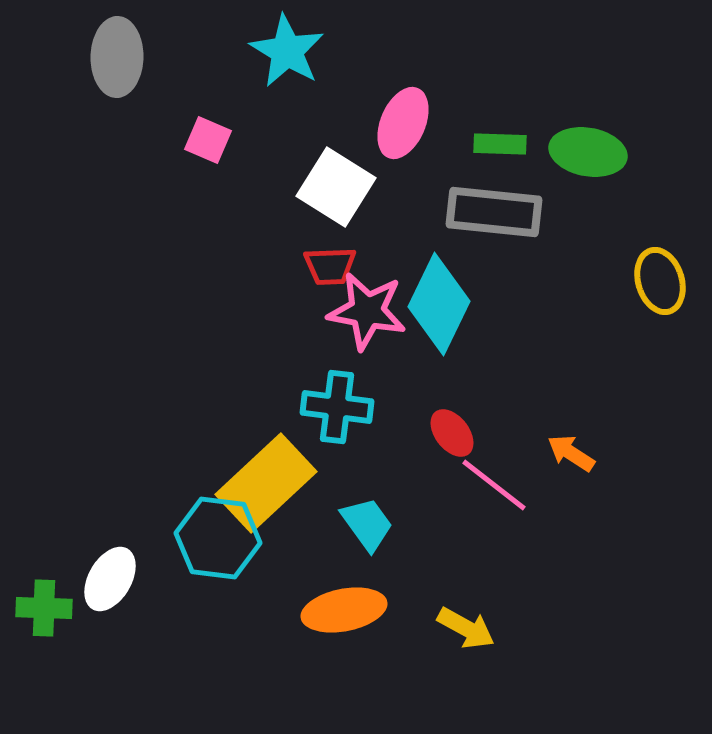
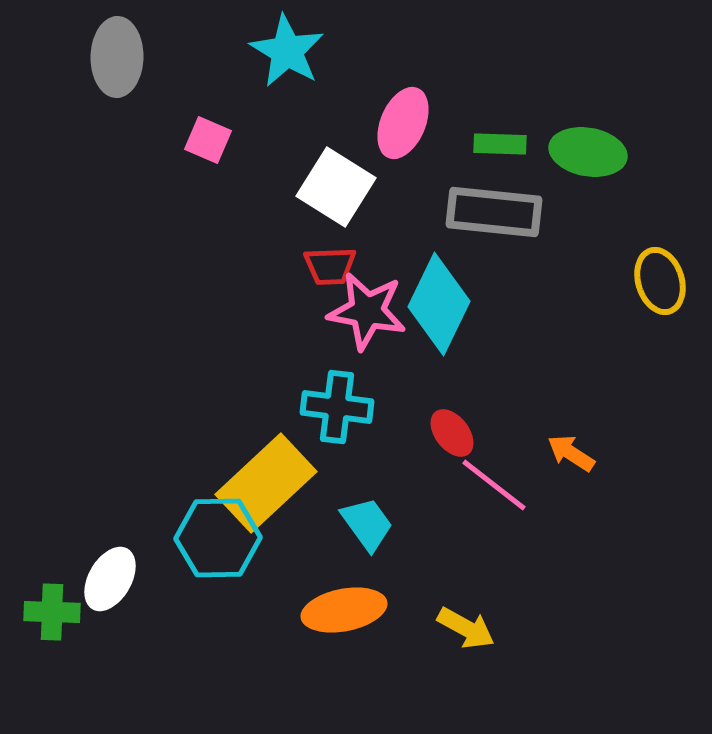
cyan hexagon: rotated 8 degrees counterclockwise
green cross: moved 8 px right, 4 px down
